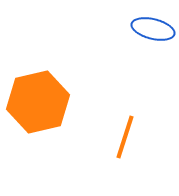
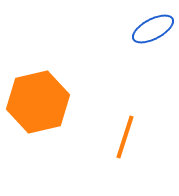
blue ellipse: rotated 42 degrees counterclockwise
